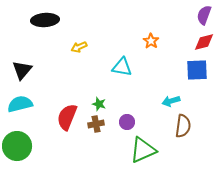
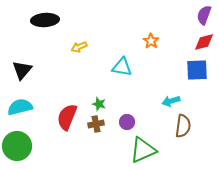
cyan semicircle: moved 3 px down
